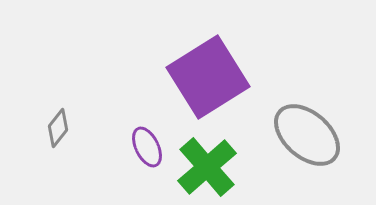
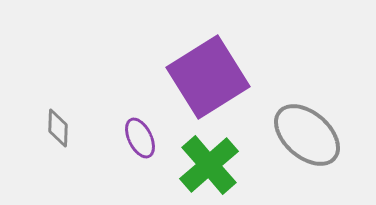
gray diamond: rotated 36 degrees counterclockwise
purple ellipse: moved 7 px left, 9 px up
green cross: moved 2 px right, 2 px up
